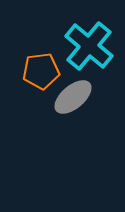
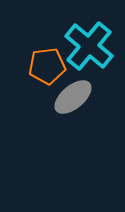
orange pentagon: moved 6 px right, 5 px up
